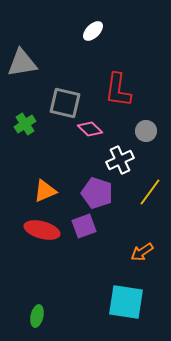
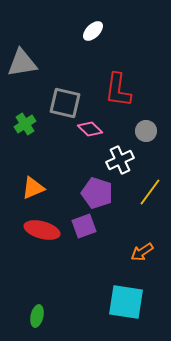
orange triangle: moved 12 px left, 3 px up
